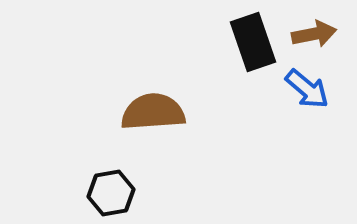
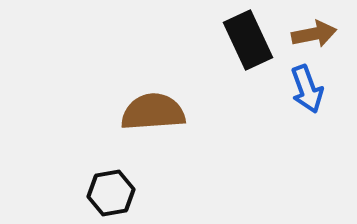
black rectangle: moved 5 px left, 2 px up; rotated 6 degrees counterclockwise
blue arrow: rotated 30 degrees clockwise
